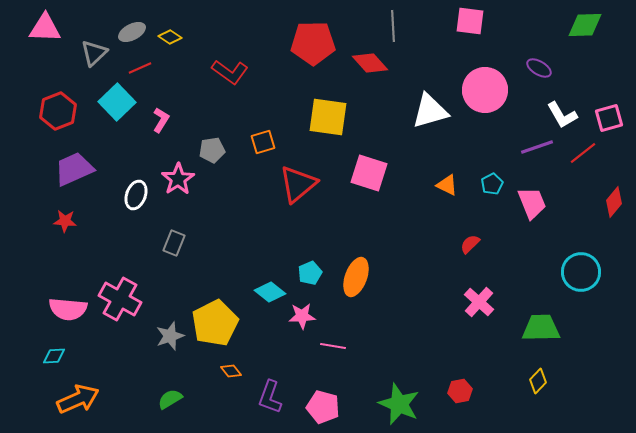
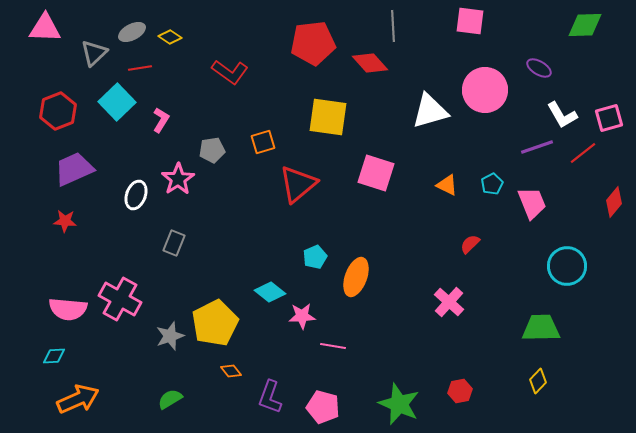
red pentagon at (313, 43): rotated 6 degrees counterclockwise
red line at (140, 68): rotated 15 degrees clockwise
pink square at (369, 173): moved 7 px right
cyan circle at (581, 272): moved 14 px left, 6 px up
cyan pentagon at (310, 273): moved 5 px right, 16 px up
pink cross at (479, 302): moved 30 px left
